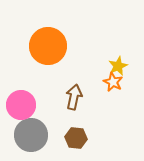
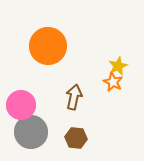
gray circle: moved 3 px up
